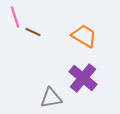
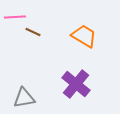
pink line: rotated 75 degrees counterclockwise
purple cross: moved 7 px left, 6 px down
gray triangle: moved 27 px left
